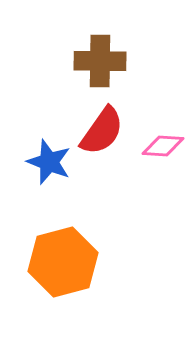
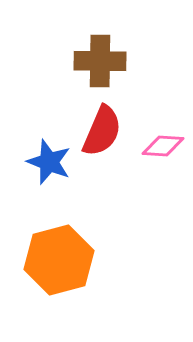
red semicircle: rotated 12 degrees counterclockwise
orange hexagon: moved 4 px left, 2 px up
